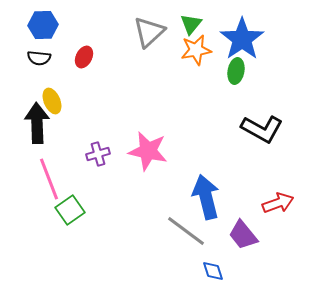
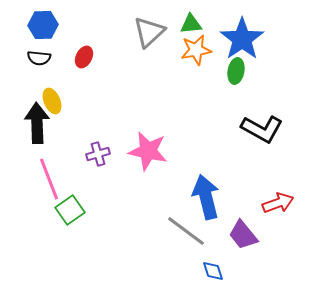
green triangle: rotated 45 degrees clockwise
